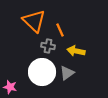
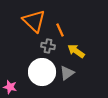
yellow arrow: rotated 24 degrees clockwise
